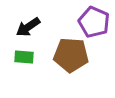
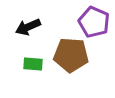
black arrow: rotated 10 degrees clockwise
green rectangle: moved 9 px right, 7 px down
